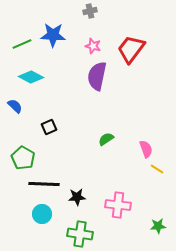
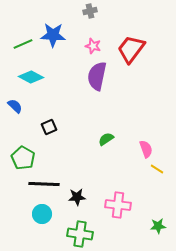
green line: moved 1 px right
